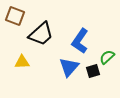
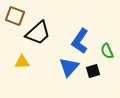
black trapezoid: moved 3 px left, 1 px up
green semicircle: moved 6 px up; rotated 70 degrees counterclockwise
